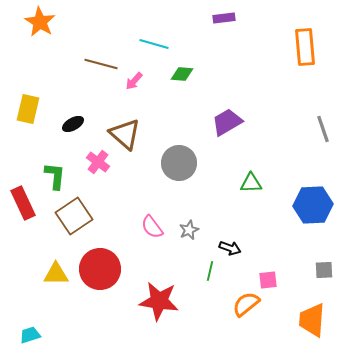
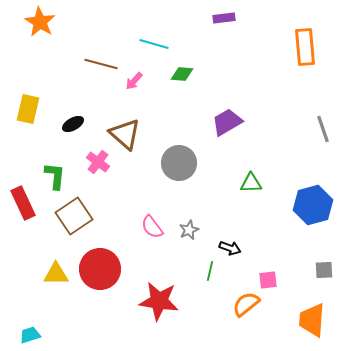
blue hexagon: rotated 12 degrees counterclockwise
